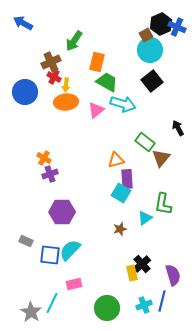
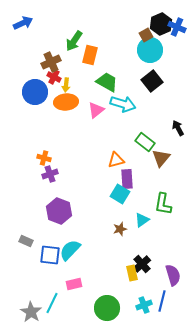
blue arrow: rotated 126 degrees clockwise
orange rectangle: moved 7 px left, 7 px up
blue circle: moved 10 px right
orange cross: rotated 16 degrees counterclockwise
cyan square: moved 1 px left, 1 px down
purple hexagon: moved 3 px left, 1 px up; rotated 20 degrees clockwise
cyan triangle: moved 3 px left, 2 px down
